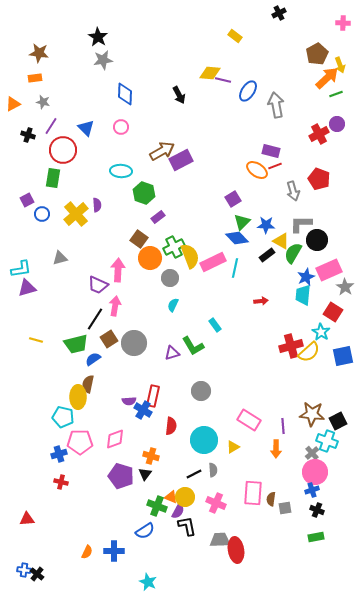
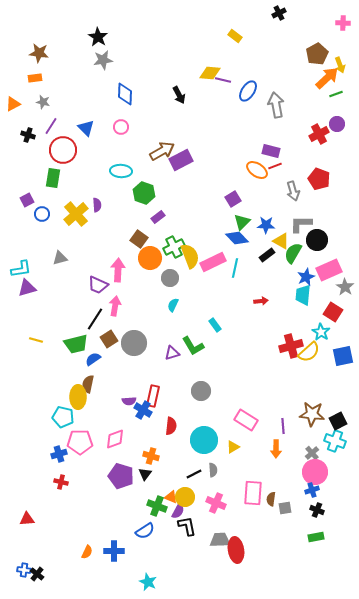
pink rectangle at (249, 420): moved 3 px left
cyan cross at (327, 441): moved 8 px right
